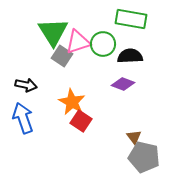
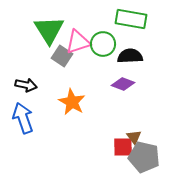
green triangle: moved 4 px left, 2 px up
red square: moved 42 px right, 26 px down; rotated 35 degrees counterclockwise
